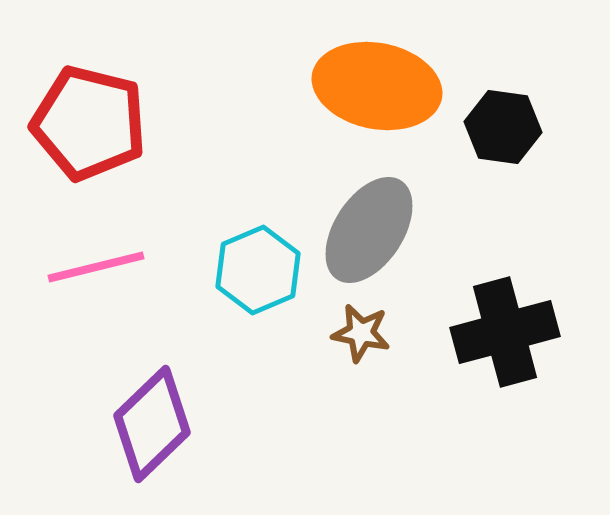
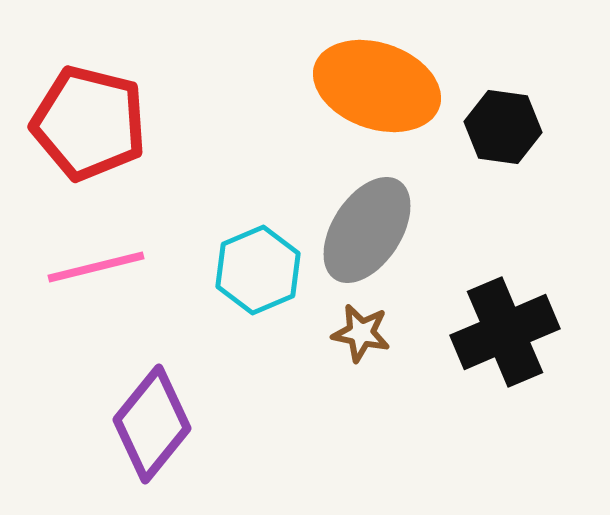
orange ellipse: rotated 8 degrees clockwise
gray ellipse: moved 2 px left
black cross: rotated 8 degrees counterclockwise
purple diamond: rotated 7 degrees counterclockwise
